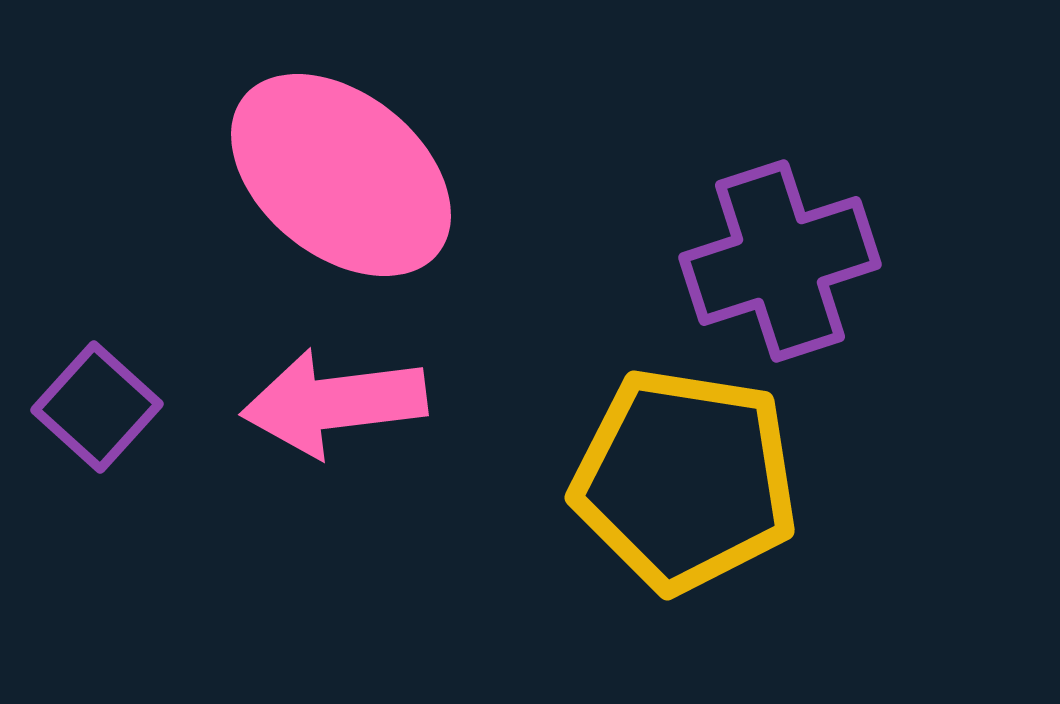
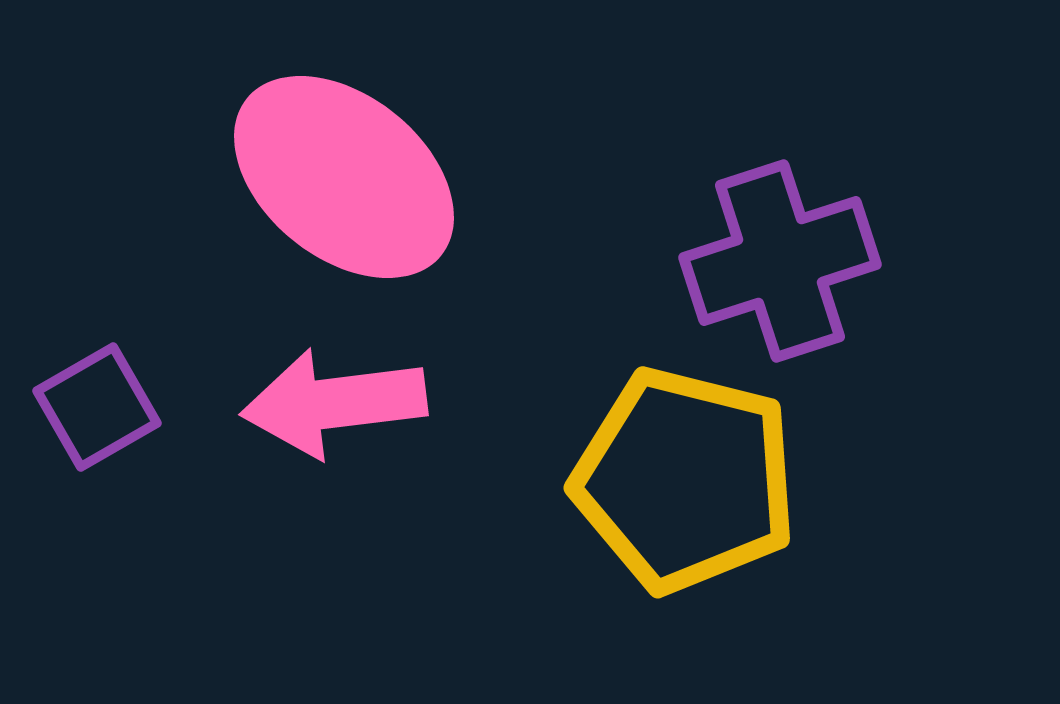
pink ellipse: moved 3 px right, 2 px down
purple square: rotated 18 degrees clockwise
yellow pentagon: rotated 5 degrees clockwise
